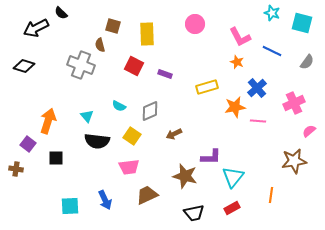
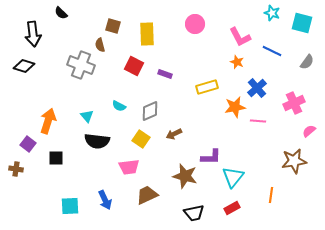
black arrow at (36, 28): moved 3 px left, 6 px down; rotated 70 degrees counterclockwise
yellow square at (132, 136): moved 9 px right, 3 px down
